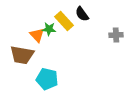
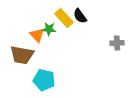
black semicircle: moved 2 px left, 2 px down
yellow rectangle: moved 3 px up
gray cross: moved 1 px right, 8 px down
cyan pentagon: moved 3 px left, 1 px down
